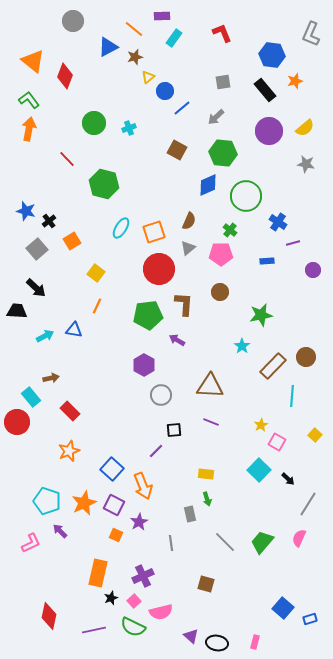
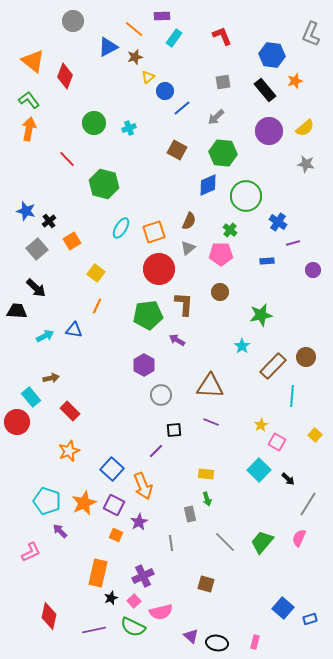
red L-shape at (222, 33): moved 3 px down
pink L-shape at (31, 543): moved 9 px down
